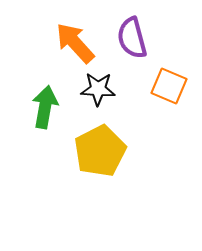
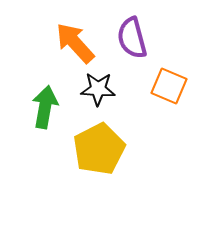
yellow pentagon: moved 1 px left, 2 px up
